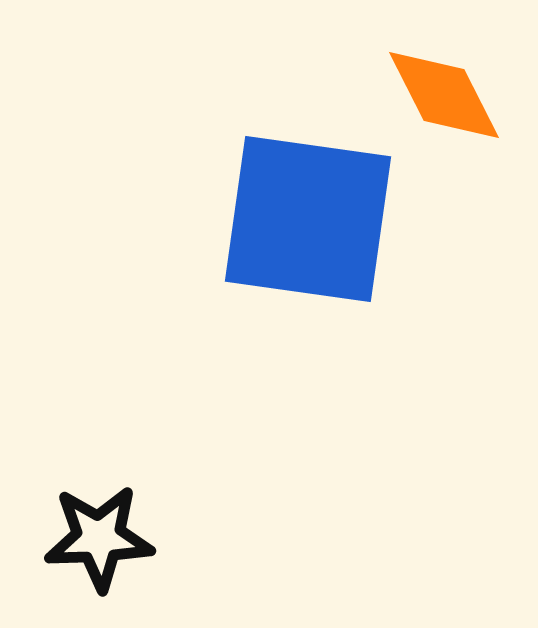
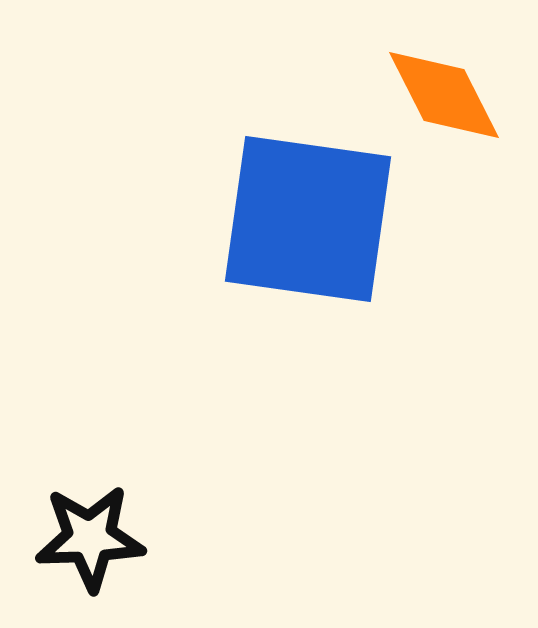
black star: moved 9 px left
